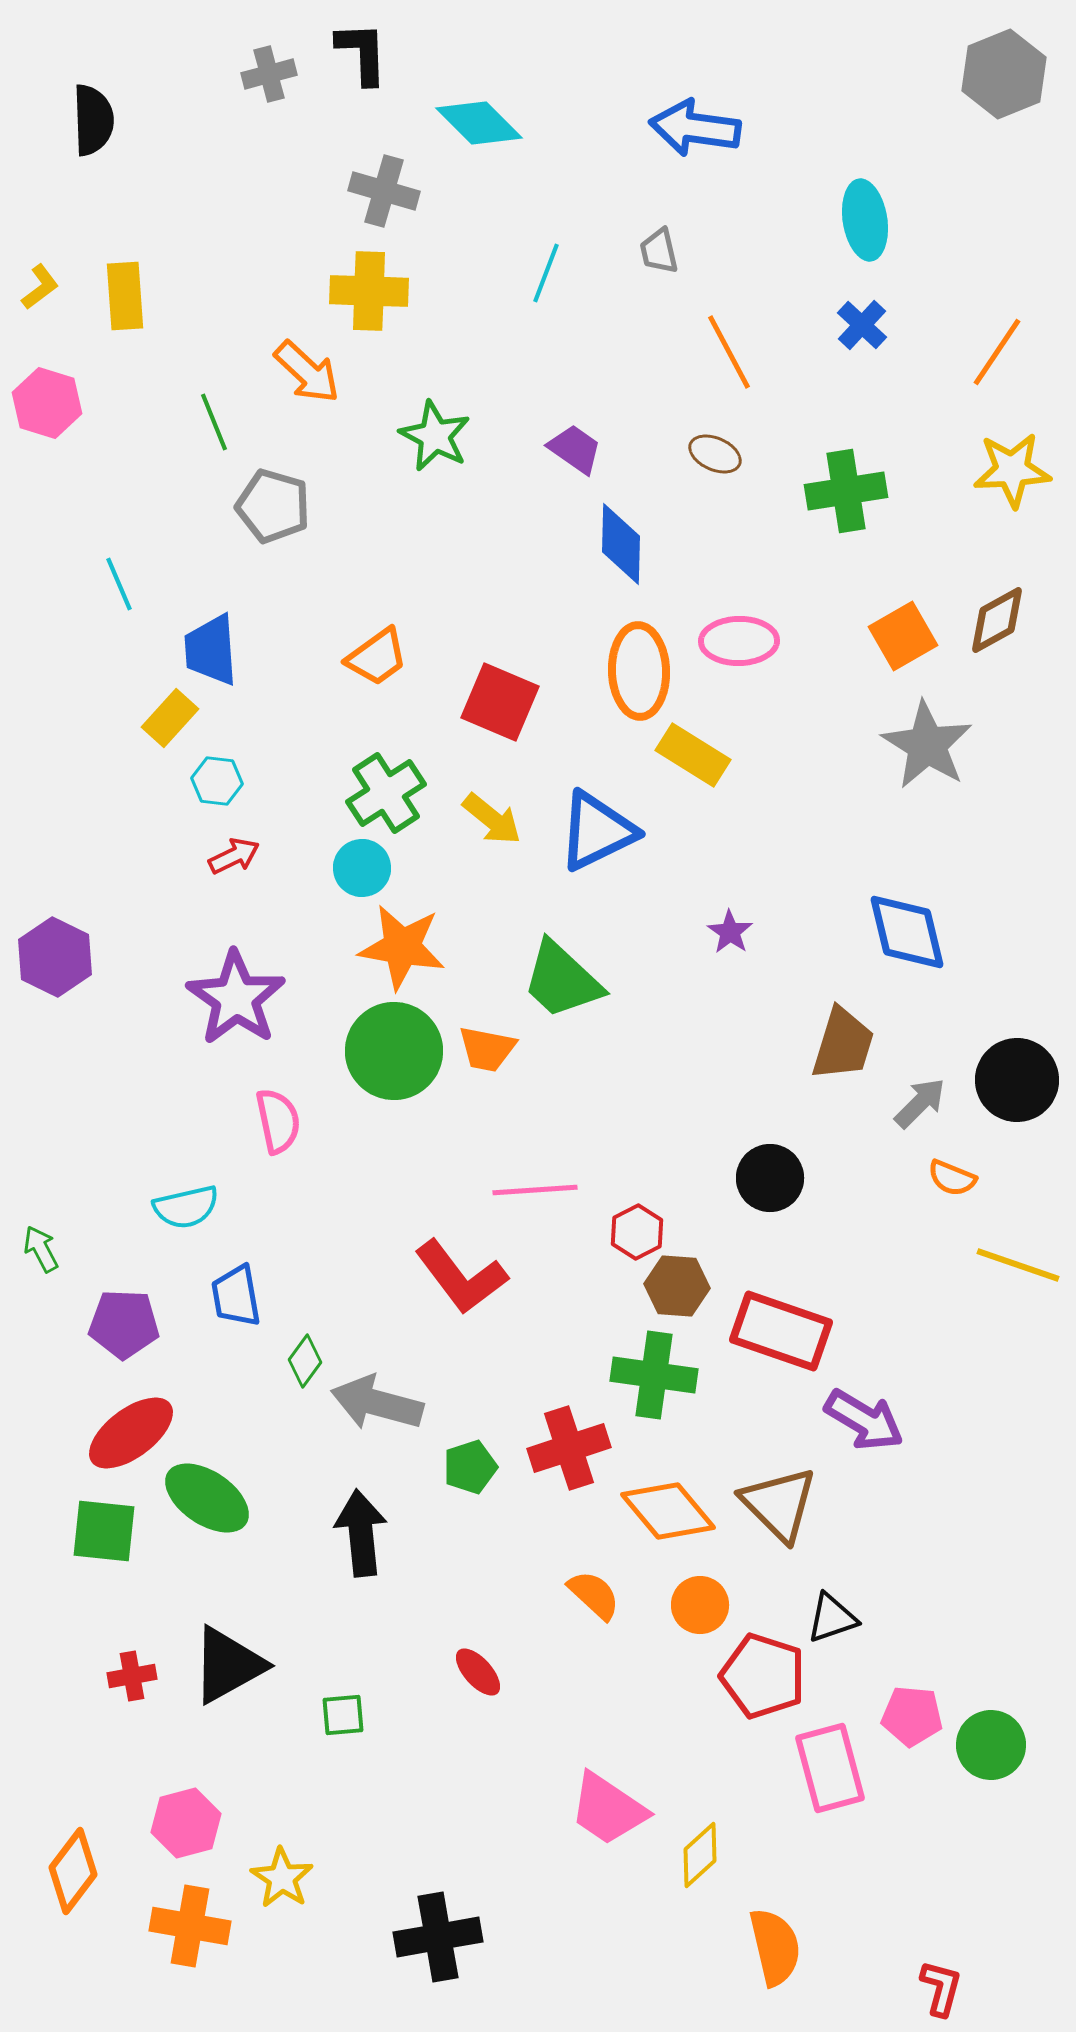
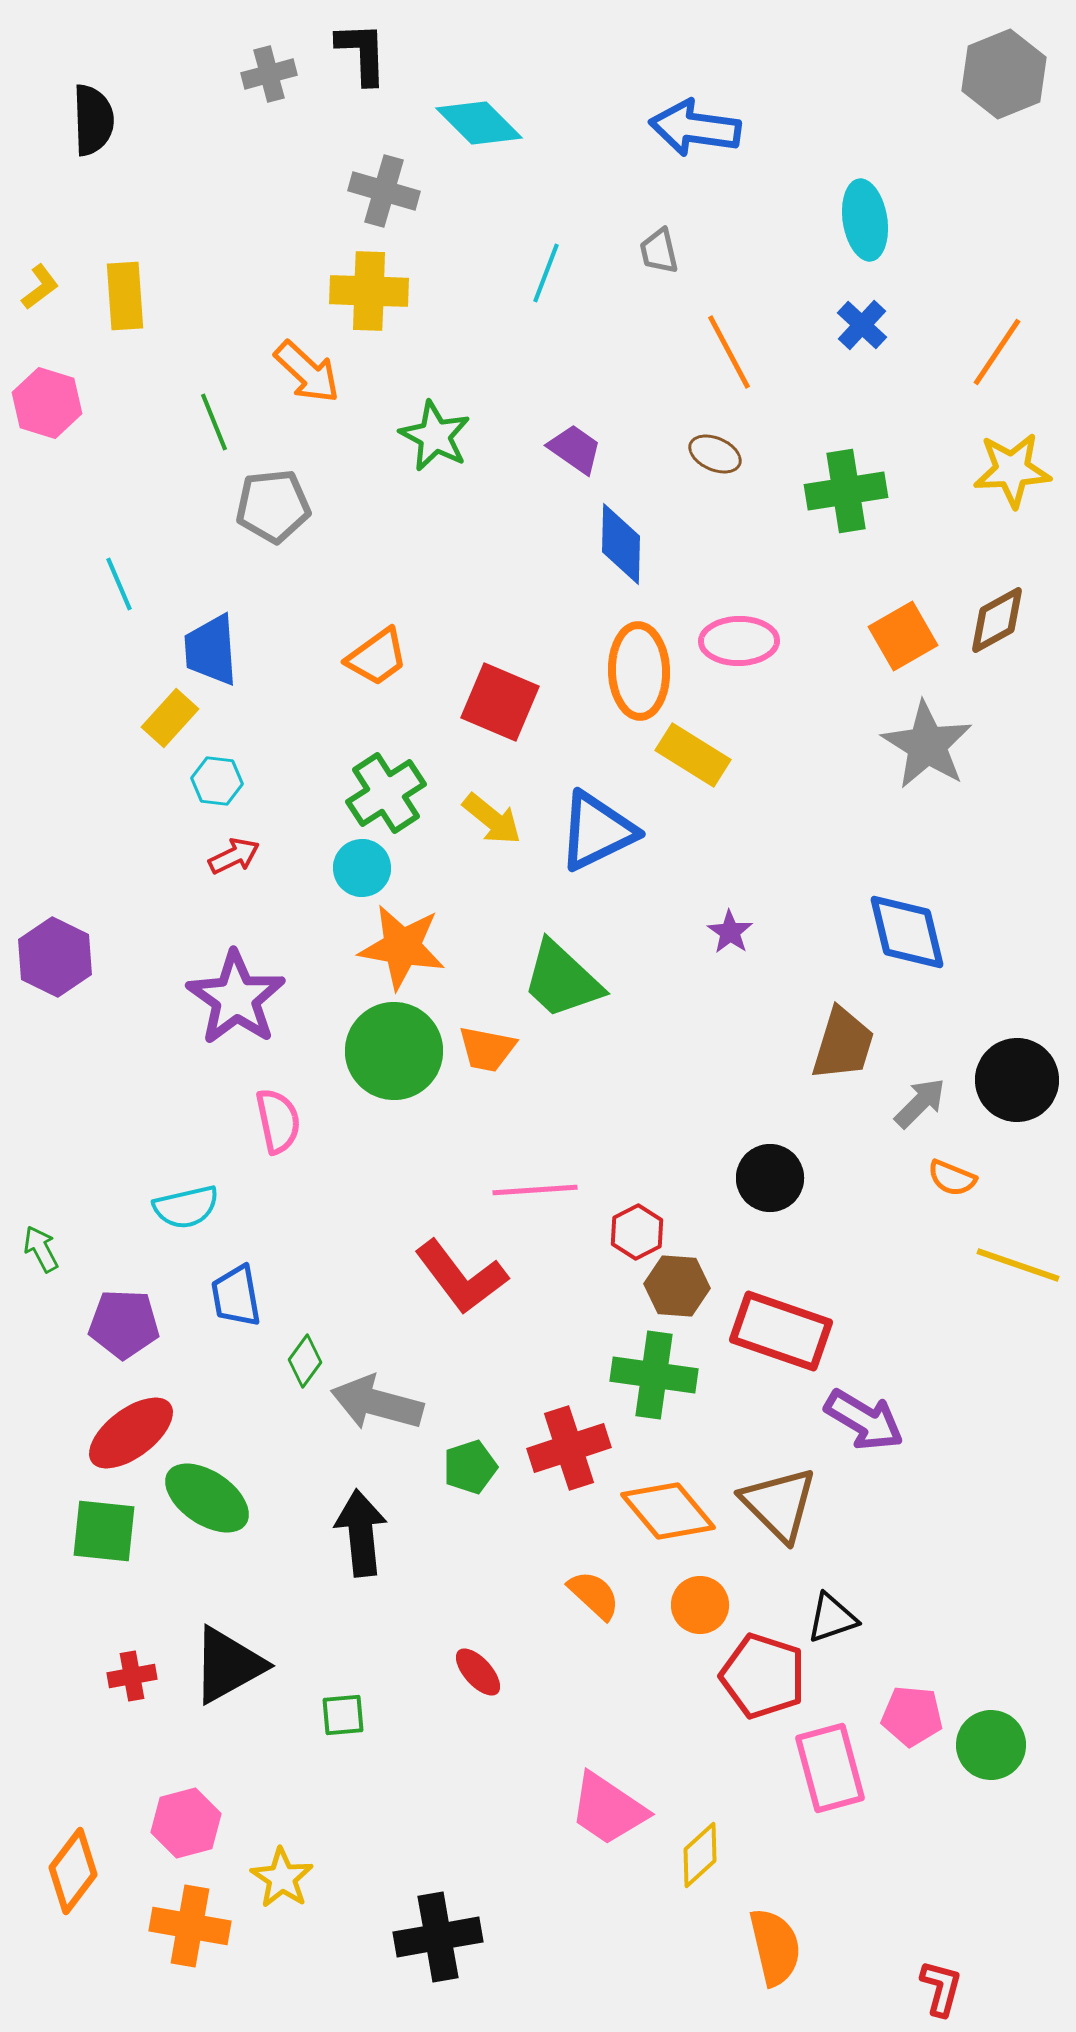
gray pentagon at (273, 506): rotated 22 degrees counterclockwise
